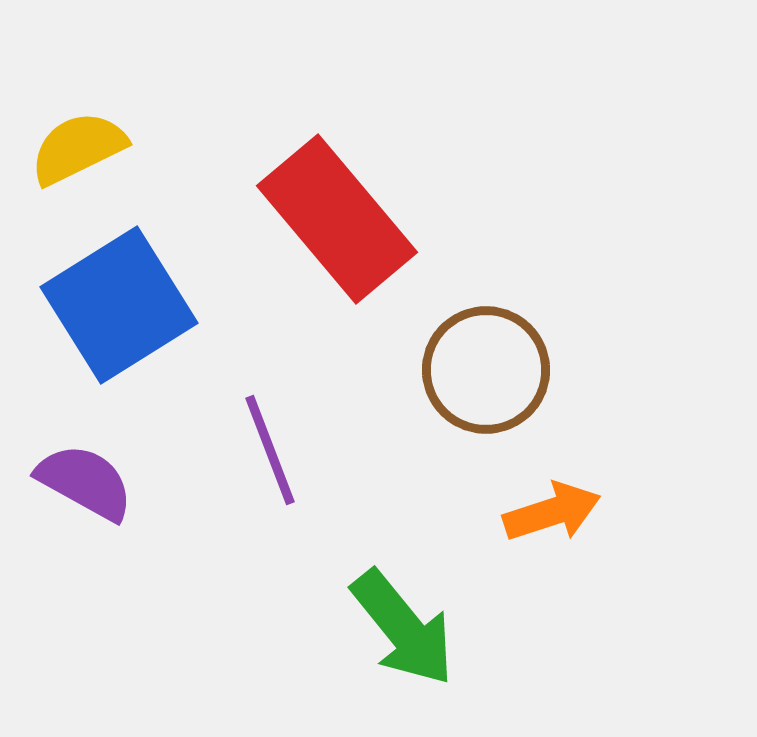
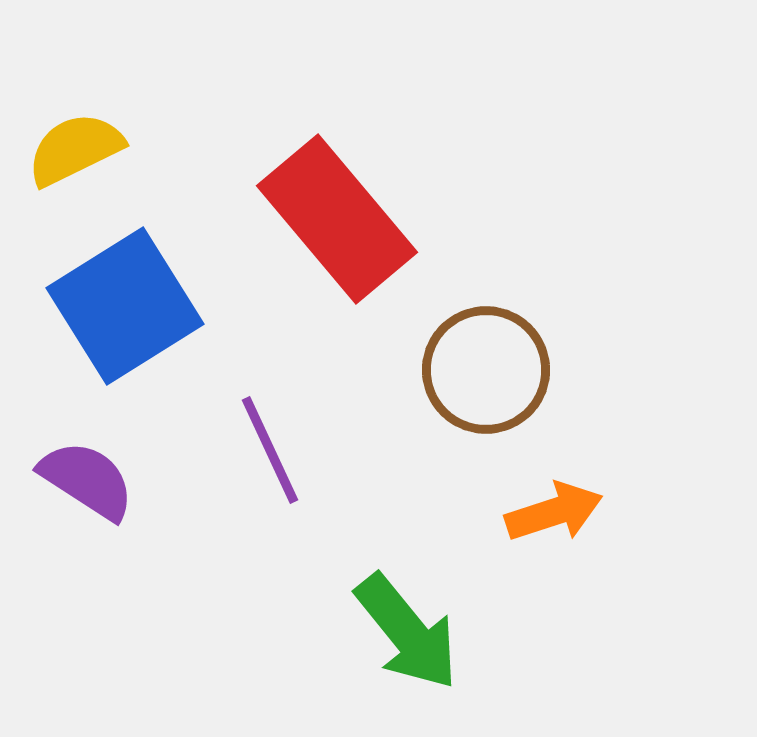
yellow semicircle: moved 3 px left, 1 px down
blue square: moved 6 px right, 1 px down
purple line: rotated 4 degrees counterclockwise
purple semicircle: moved 2 px right, 2 px up; rotated 4 degrees clockwise
orange arrow: moved 2 px right
green arrow: moved 4 px right, 4 px down
